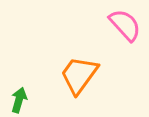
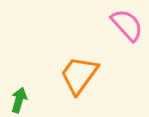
pink semicircle: moved 2 px right
